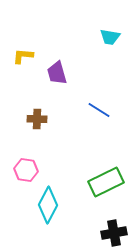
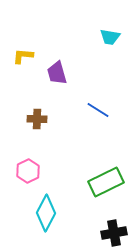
blue line: moved 1 px left
pink hexagon: moved 2 px right, 1 px down; rotated 25 degrees clockwise
cyan diamond: moved 2 px left, 8 px down
